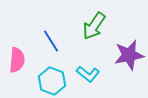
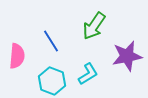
purple star: moved 2 px left, 1 px down
pink semicircle: moved 4 px up
cyan L-shape: rotated 70 degrees counterclockwise
